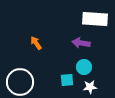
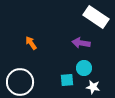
white rectangle: moved 1 px right, 2 px up; rotated 30 degrees clockwise
orange arrow: moved 5 px left
cyan circle: moved 1 px down
white star: moved 3 px right; rotated 16 degrees clockwise
